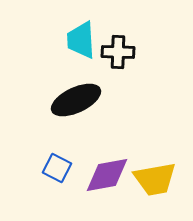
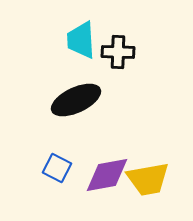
yellow trapezoid: moved 7 px left
